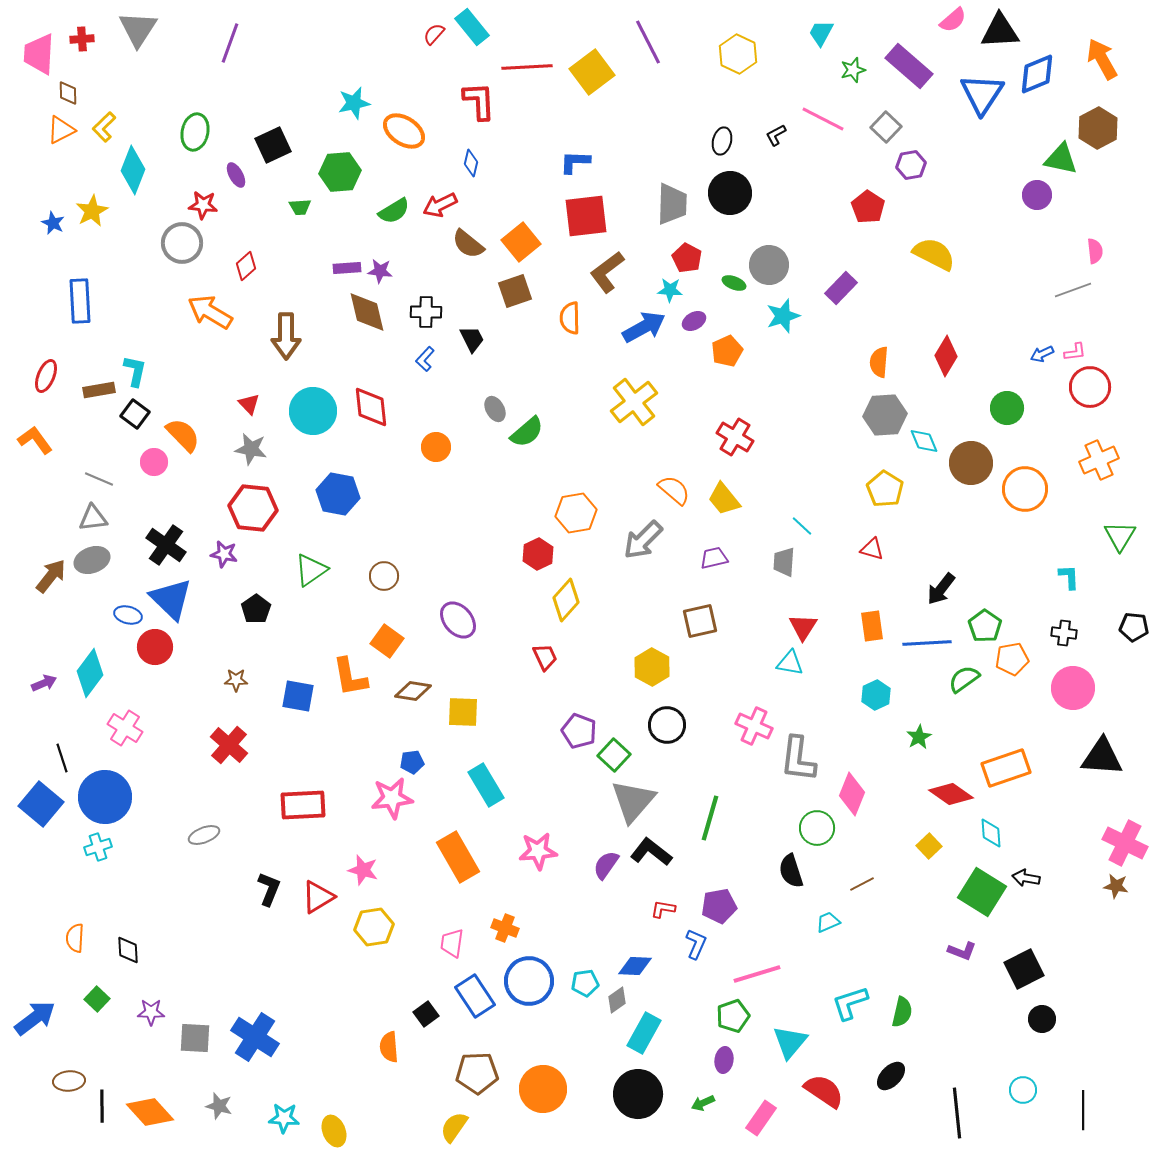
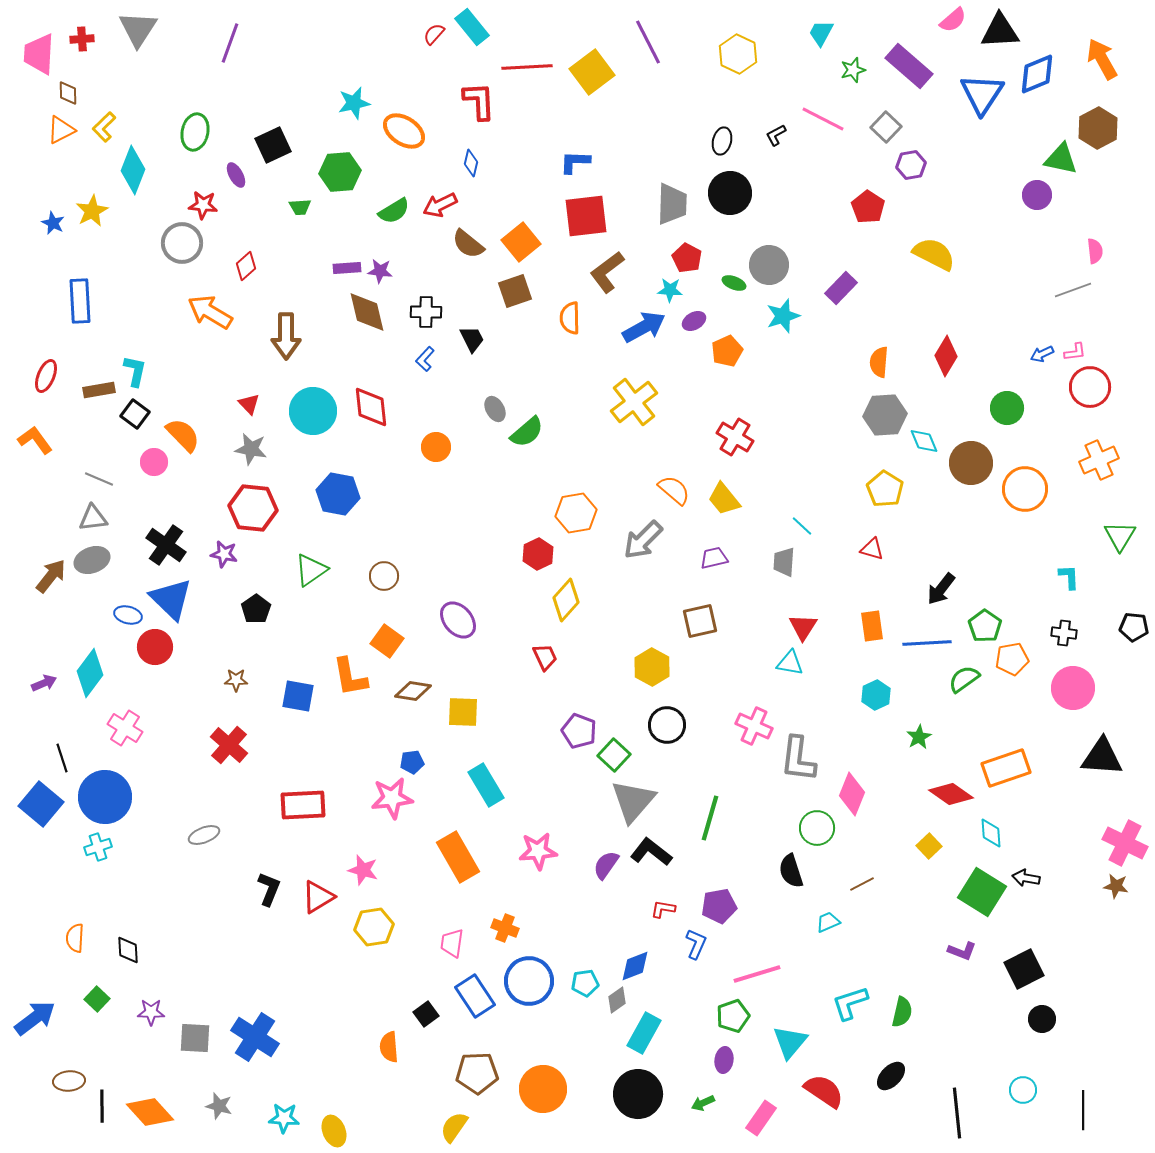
blue diamond at (635, 966): rotated 24 degrees counterclockwise
